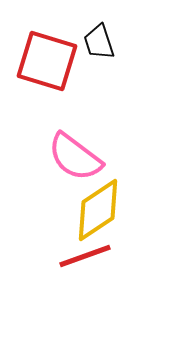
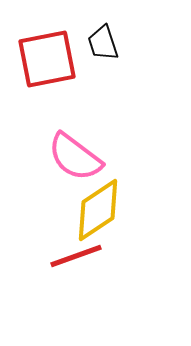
black trapezoid: moved 4 px right, 1 px down
red square: moved 2 px up; rotated 28 degrees counterclockwise
red line: moved 9 px left
